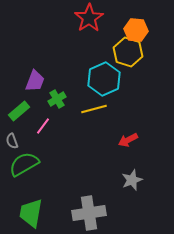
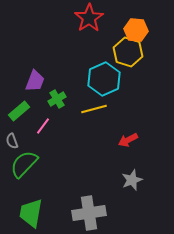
green semicircle: rotated 16 degrees counterclockwise
